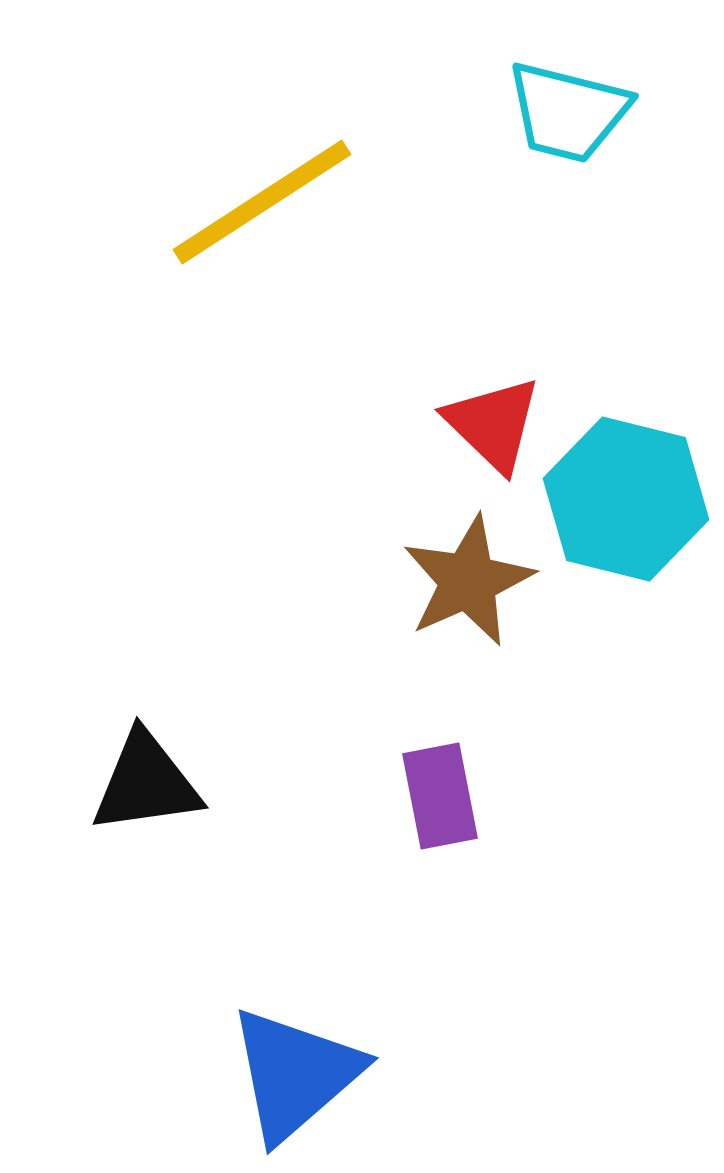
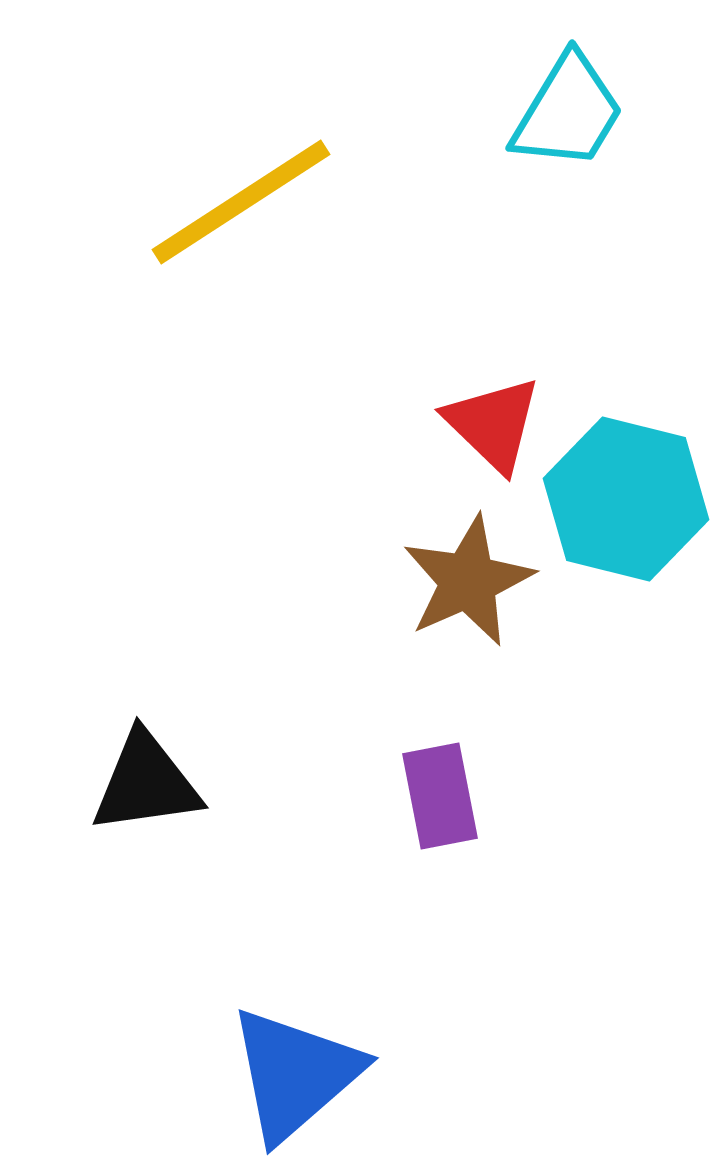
cyan trapezoid: rotated 73 degrees counterclockwise
yellow line: moved 21 px left
